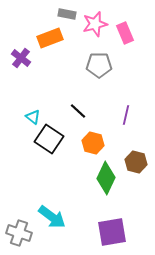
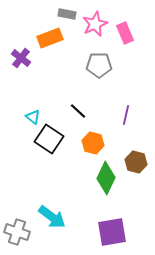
pink star: rotated 10 degrees counterclockwise
gray cross: moved 2 px left, 1 px up
